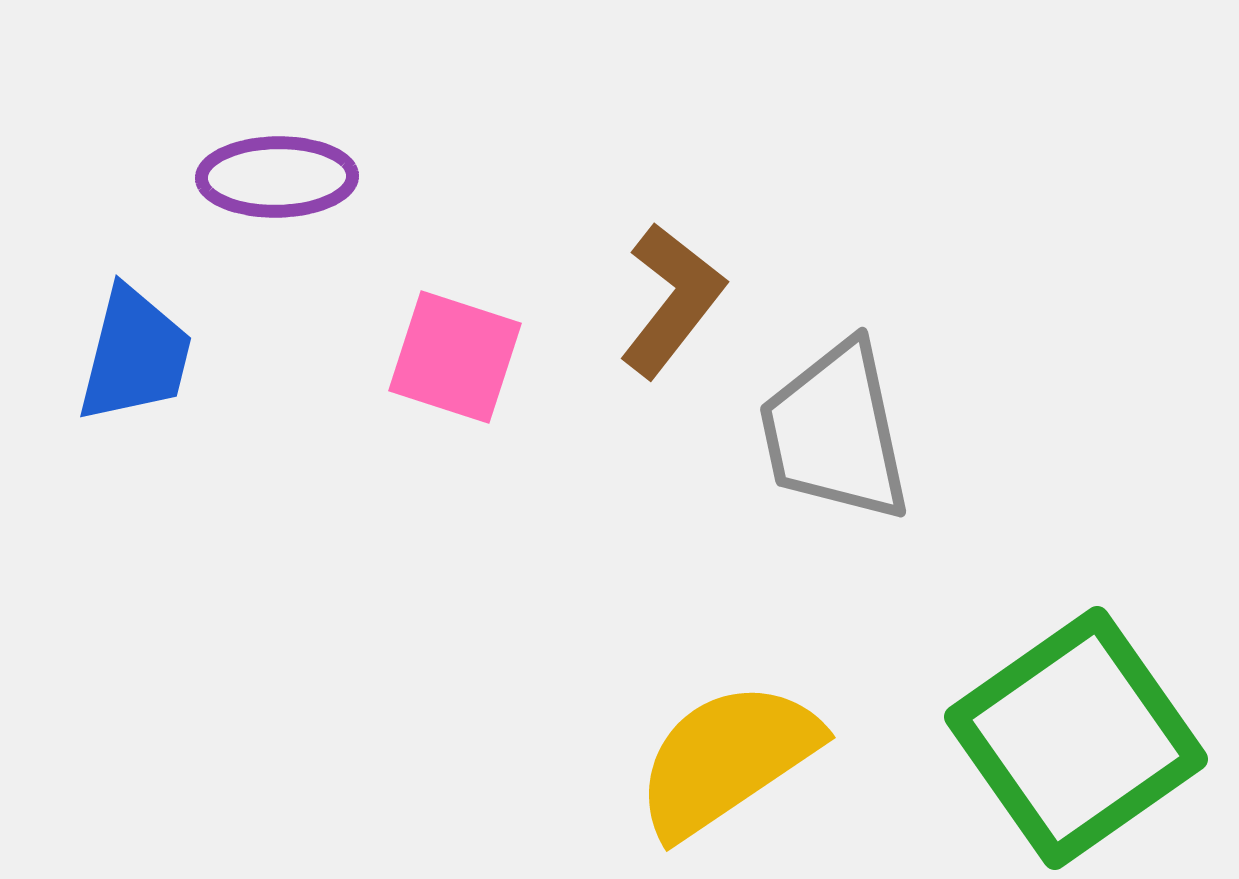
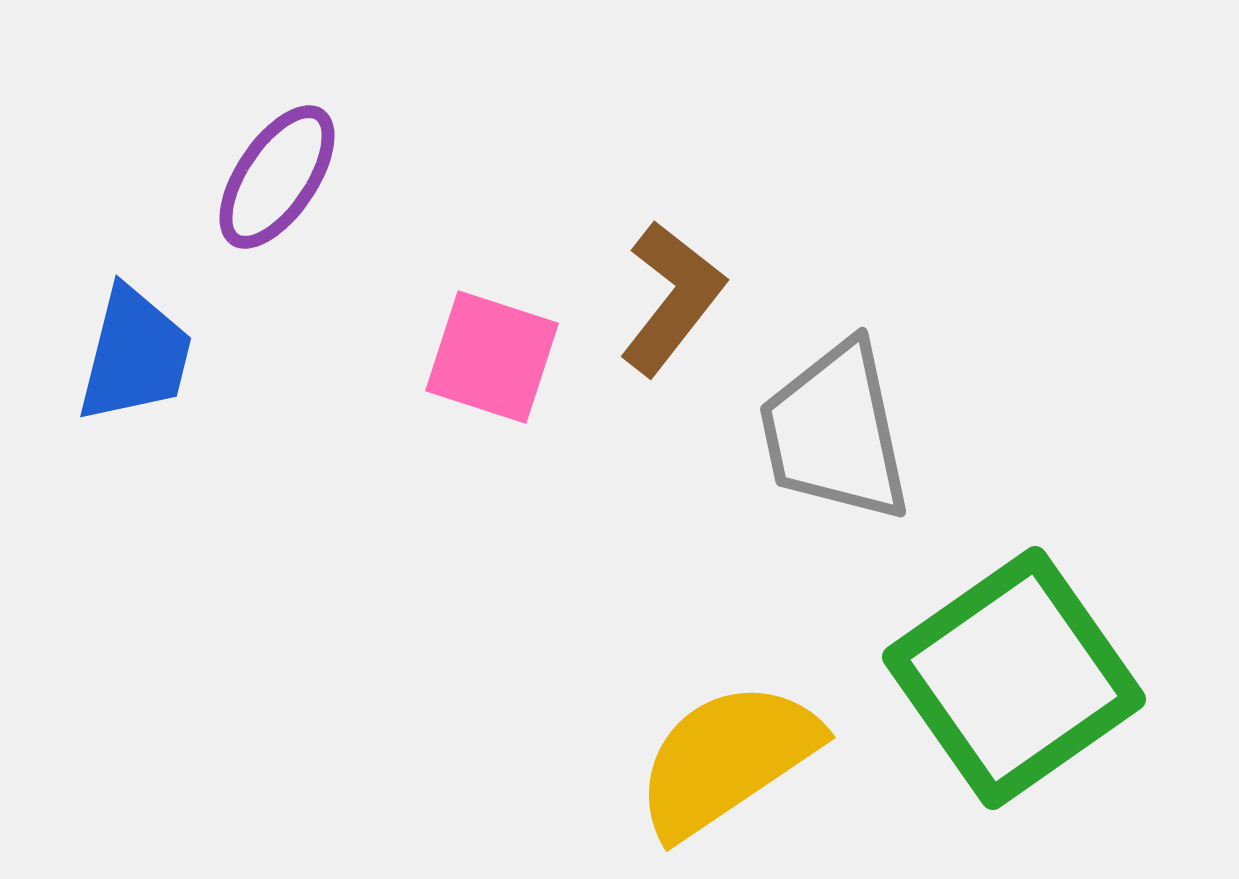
purple ellipse: rotated 55 degrees counterclockwise
brown L-shape: moved 2 px up
pink square: moved 37 px right
green square: moved 62 px left, 60 px up
